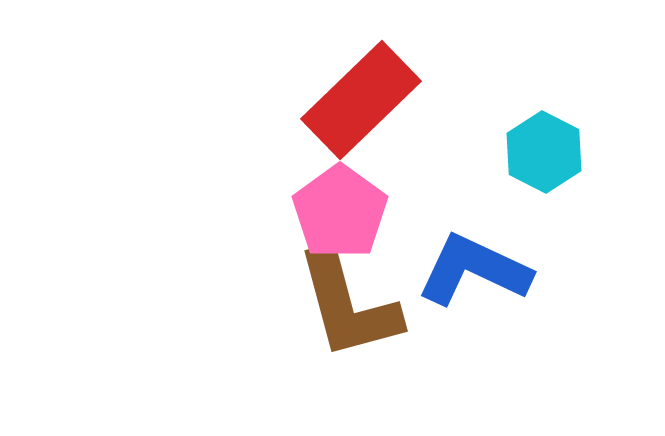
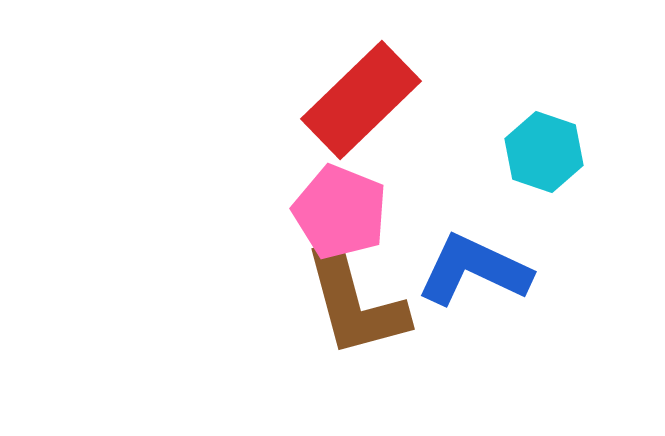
cyan hexagon: rotated 8 degrees counterclockwise
pink pentagon: rotated 14 degrees counterclockwise
brown L-shape: moved 7 px right, 2 px up
